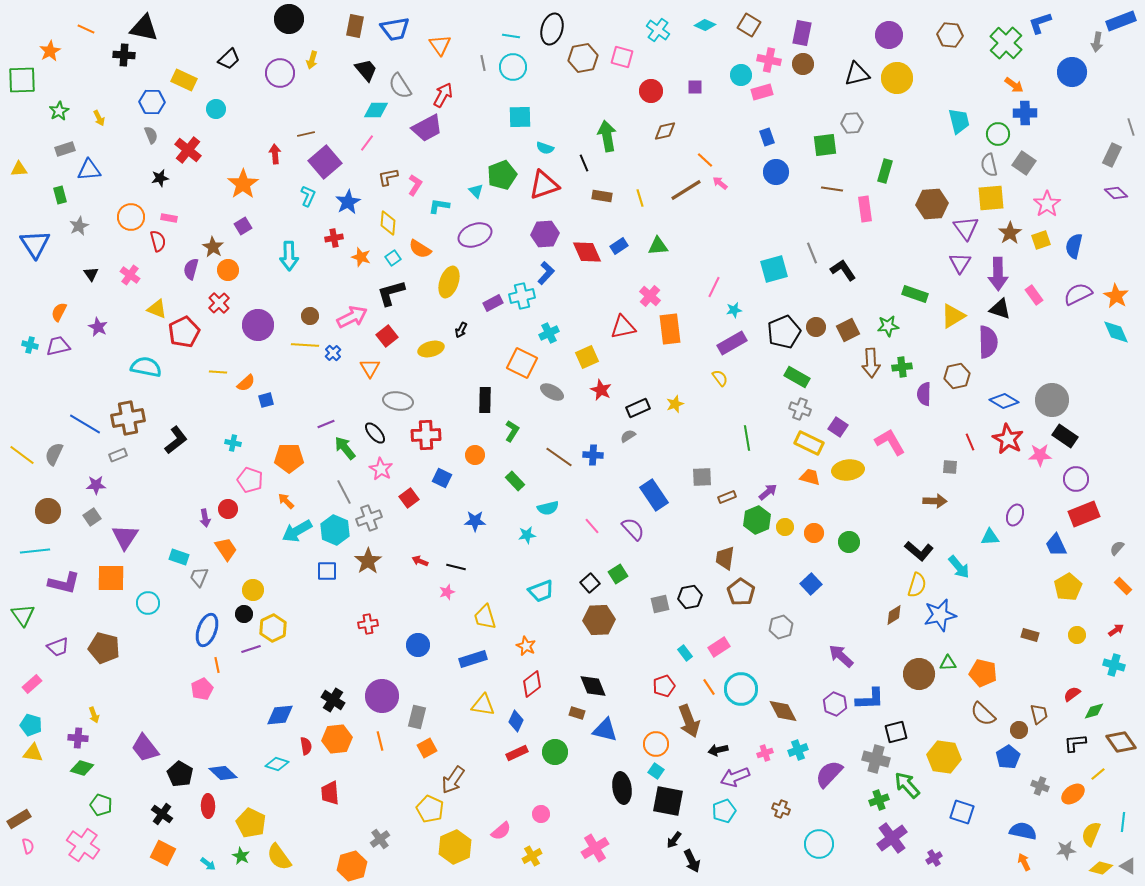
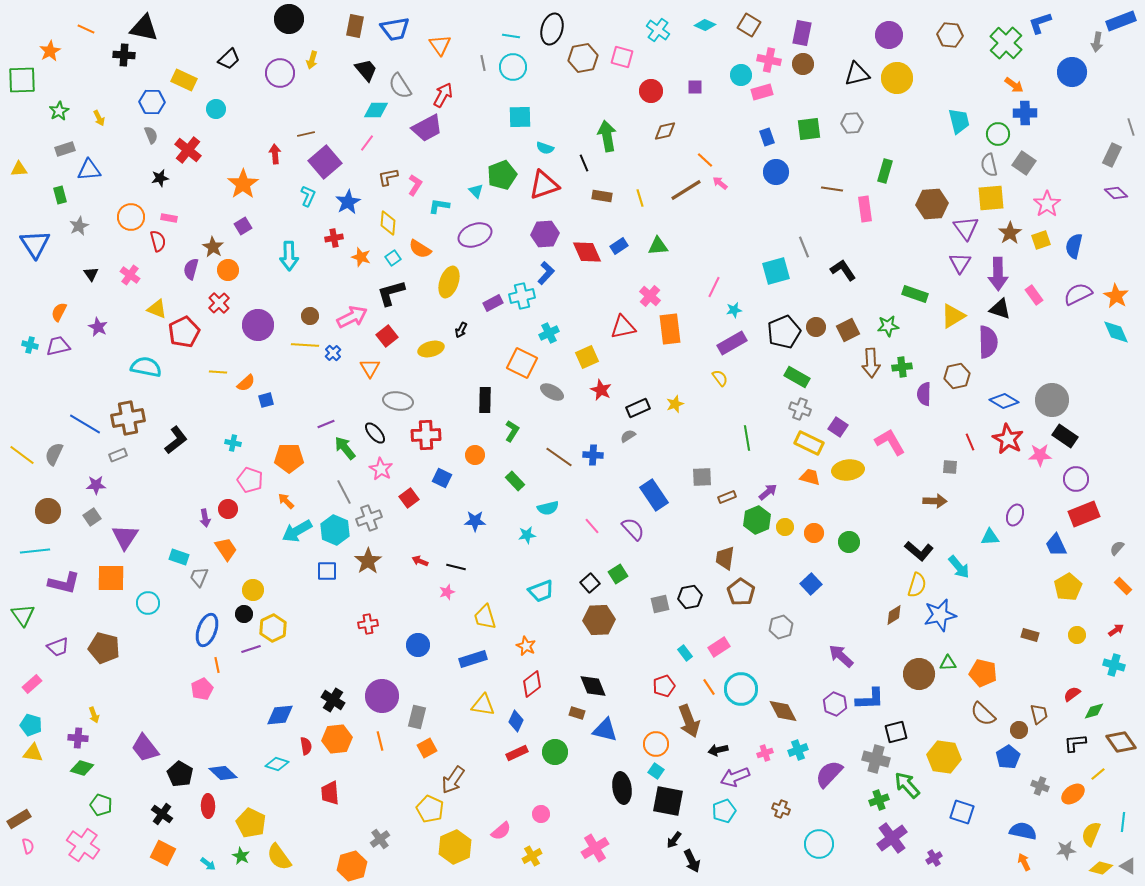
green square at (825, 145): moved 16 px left, 16 px up
gray line at (812, 253): moved 8 px left, 6 px up
cyan square at (774, 269): moved 2 px right, 2 px down
